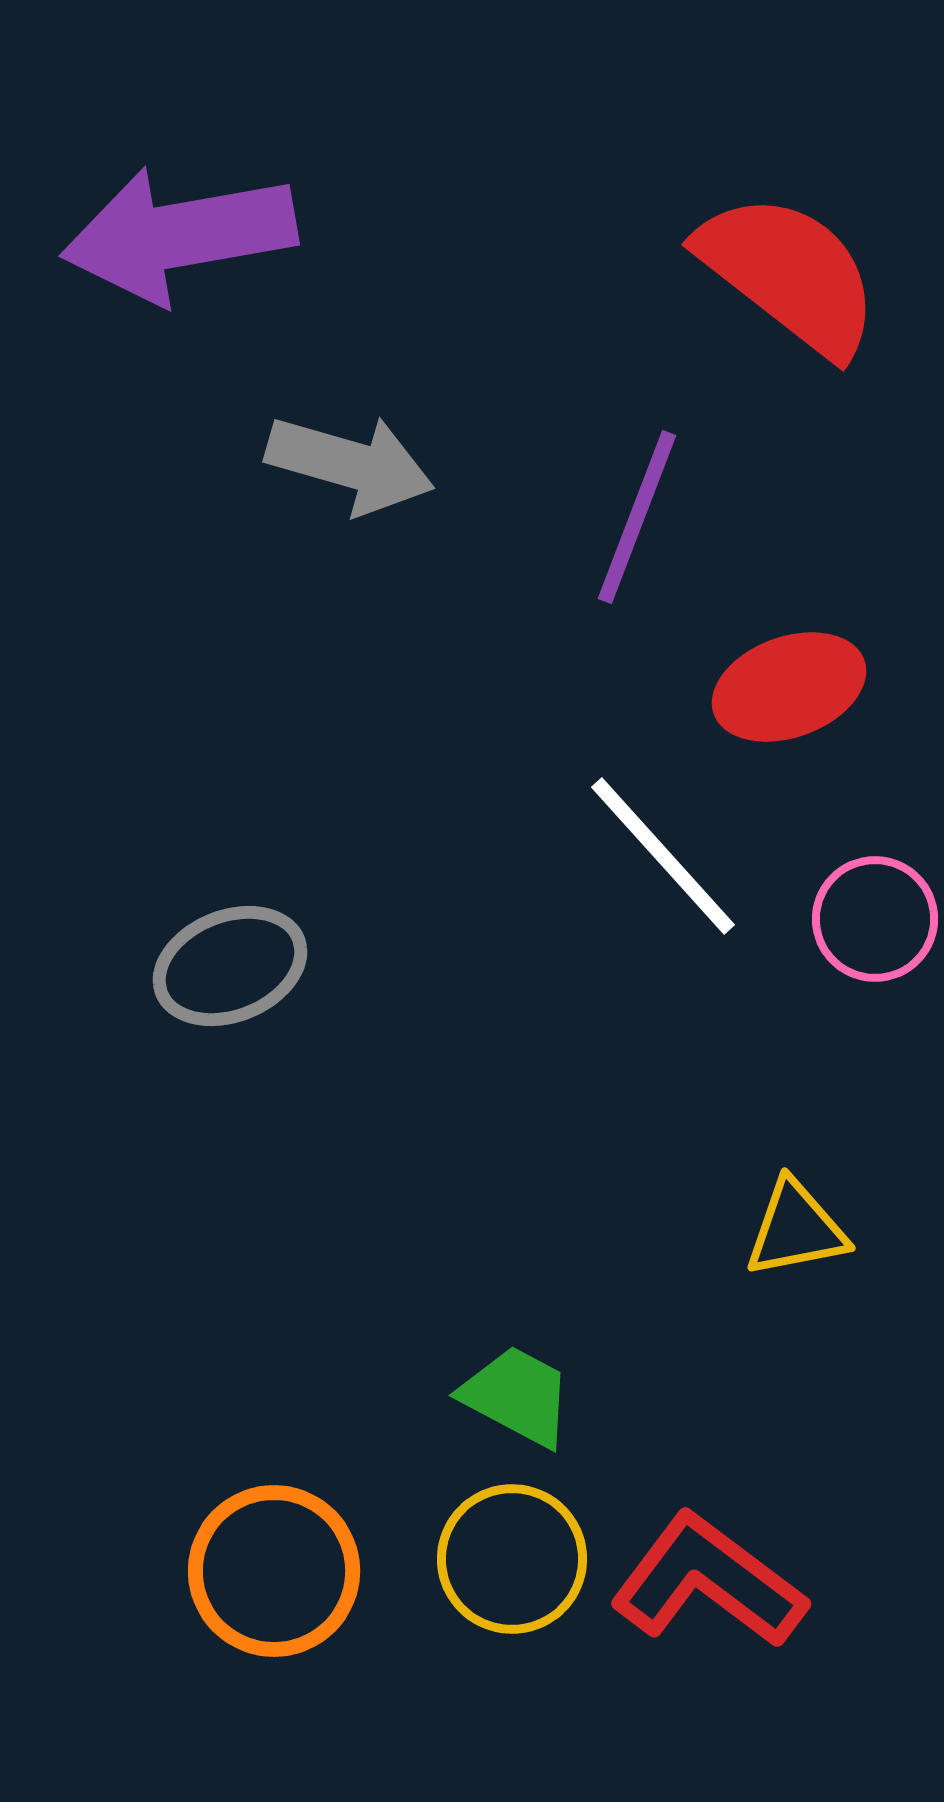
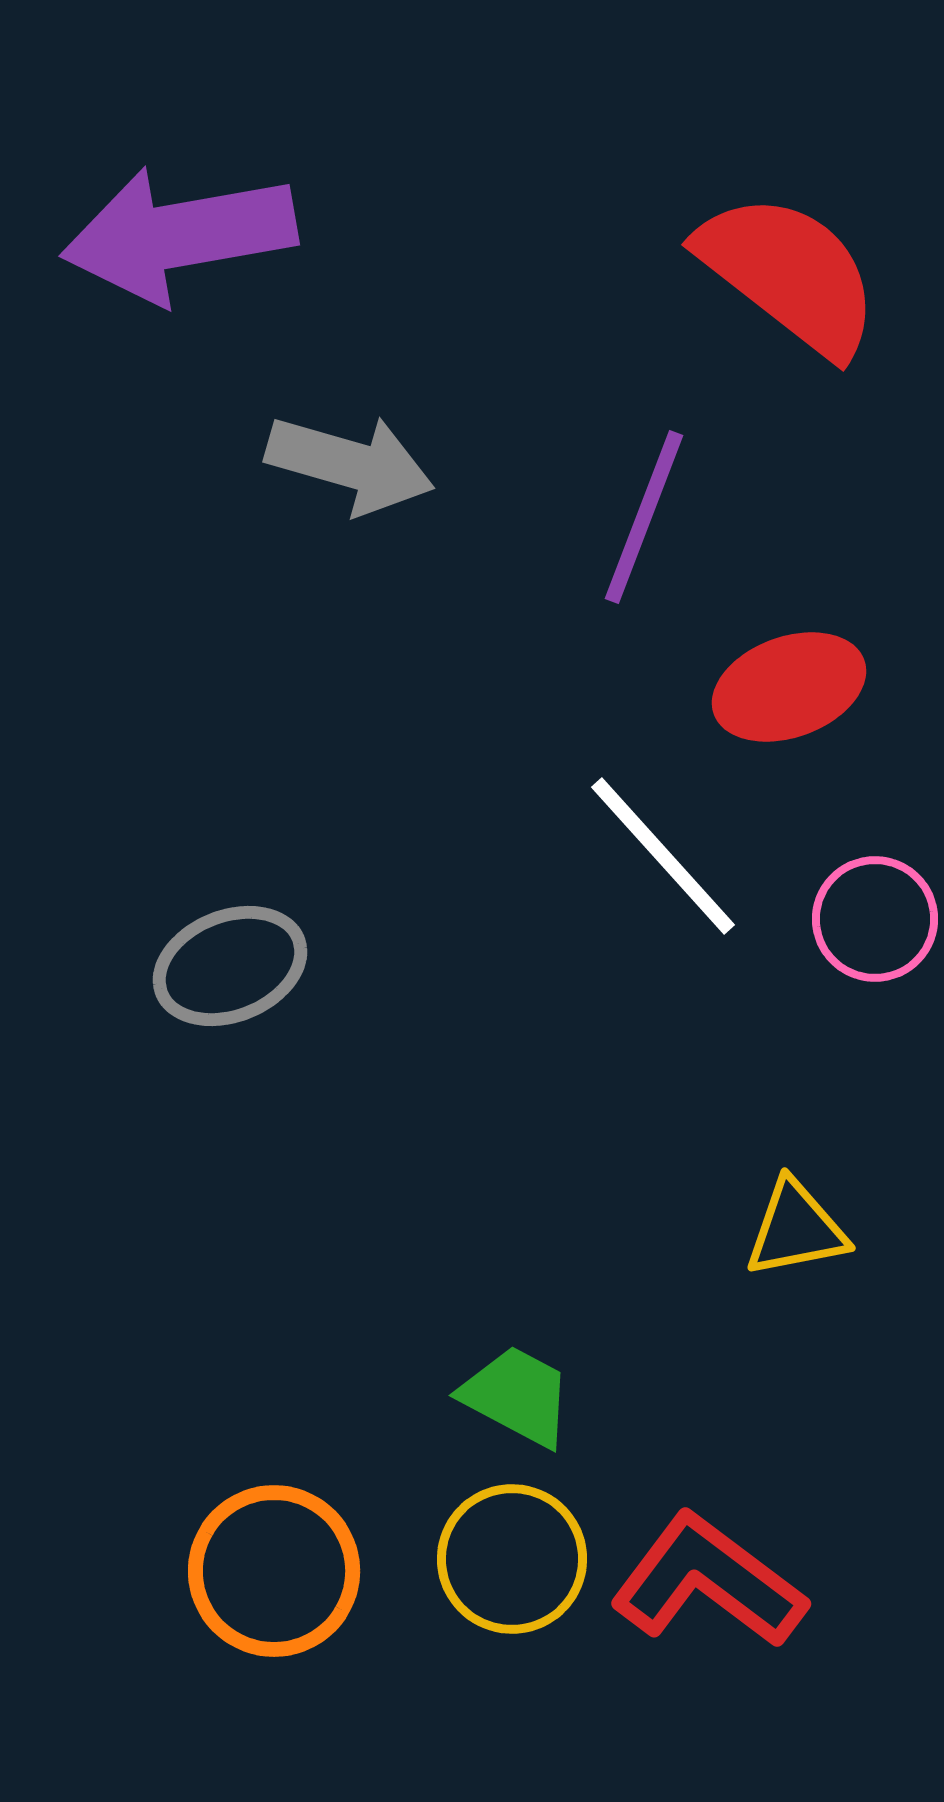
purple line: moved 7 px right
